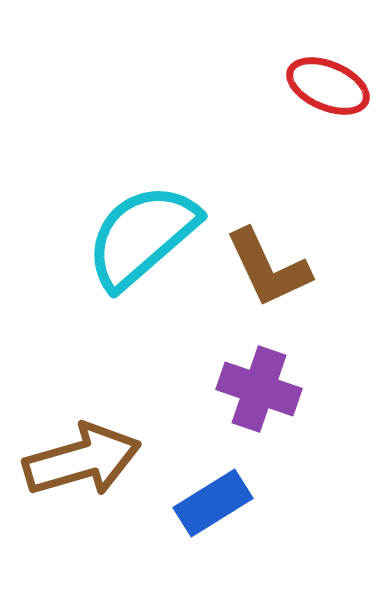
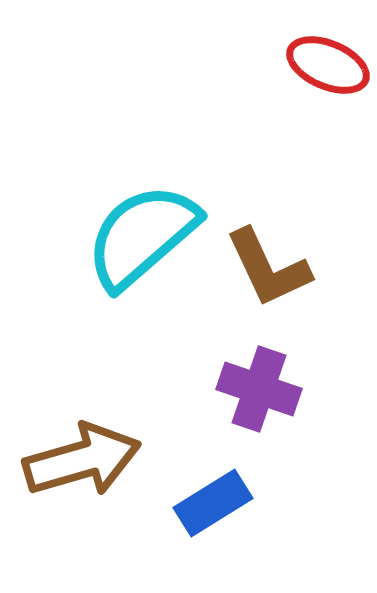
red ellipse: moved 21 px up
